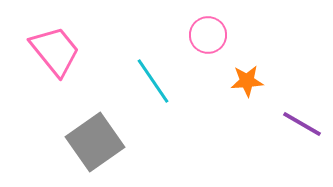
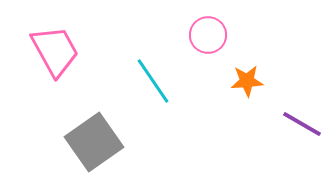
pink trapezoid: rotated 10 degrees clockwise
gray square: moved 1 px left
